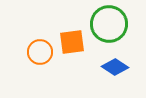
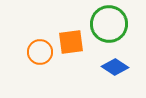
orange square: moved 1 px left
